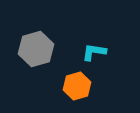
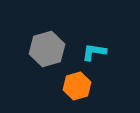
gray hexagon: moved 11 px right
